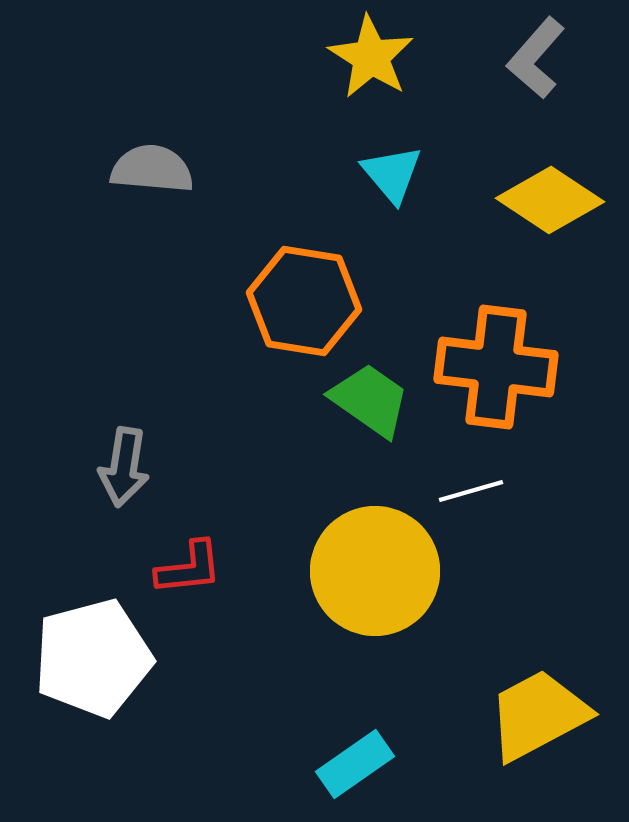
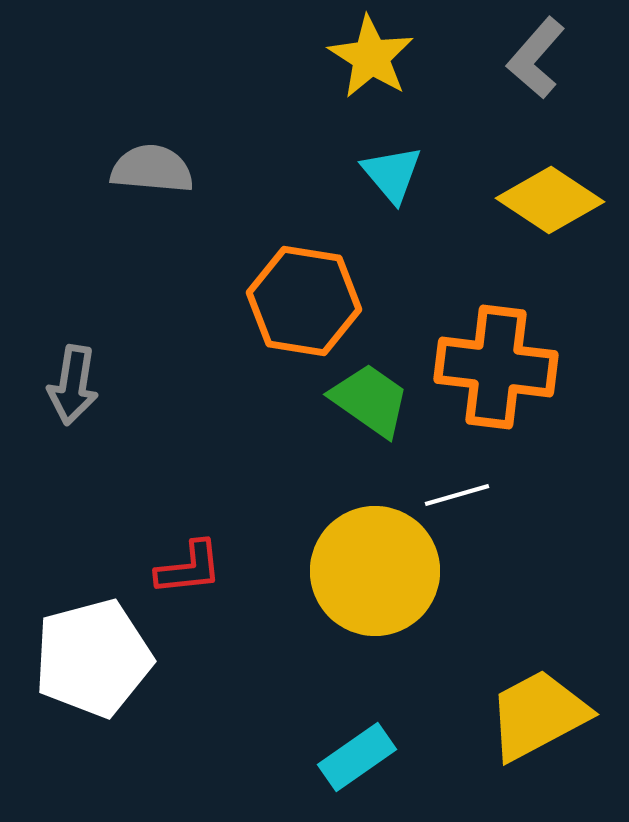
gray arrow: moved 51 px left, 82 px up
white line: moved 14 px left, 4 px down
cyan rectangle: moved 2 px right, 7 px up
